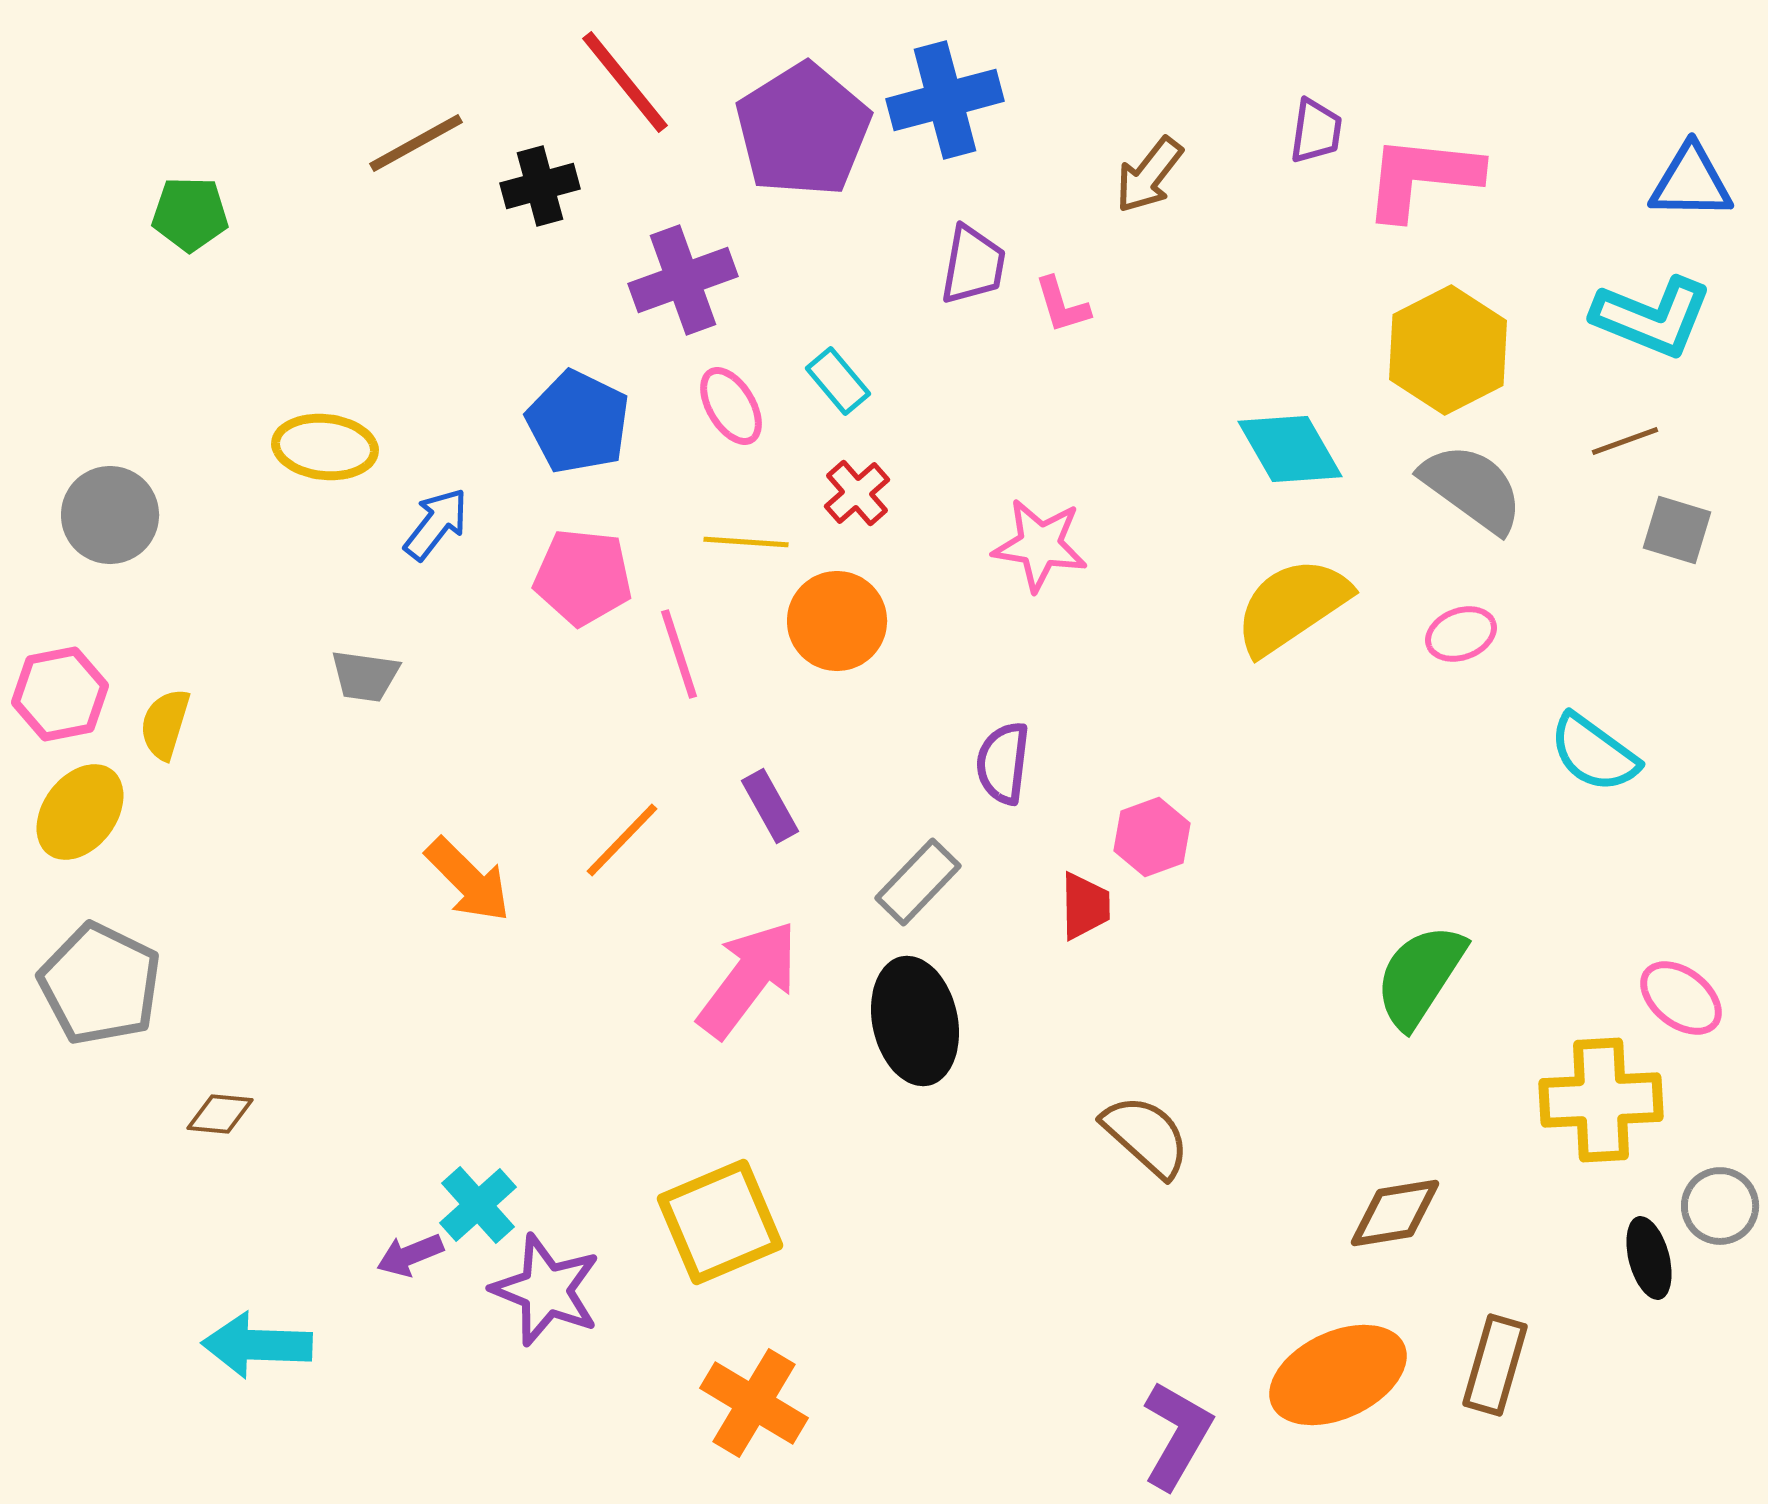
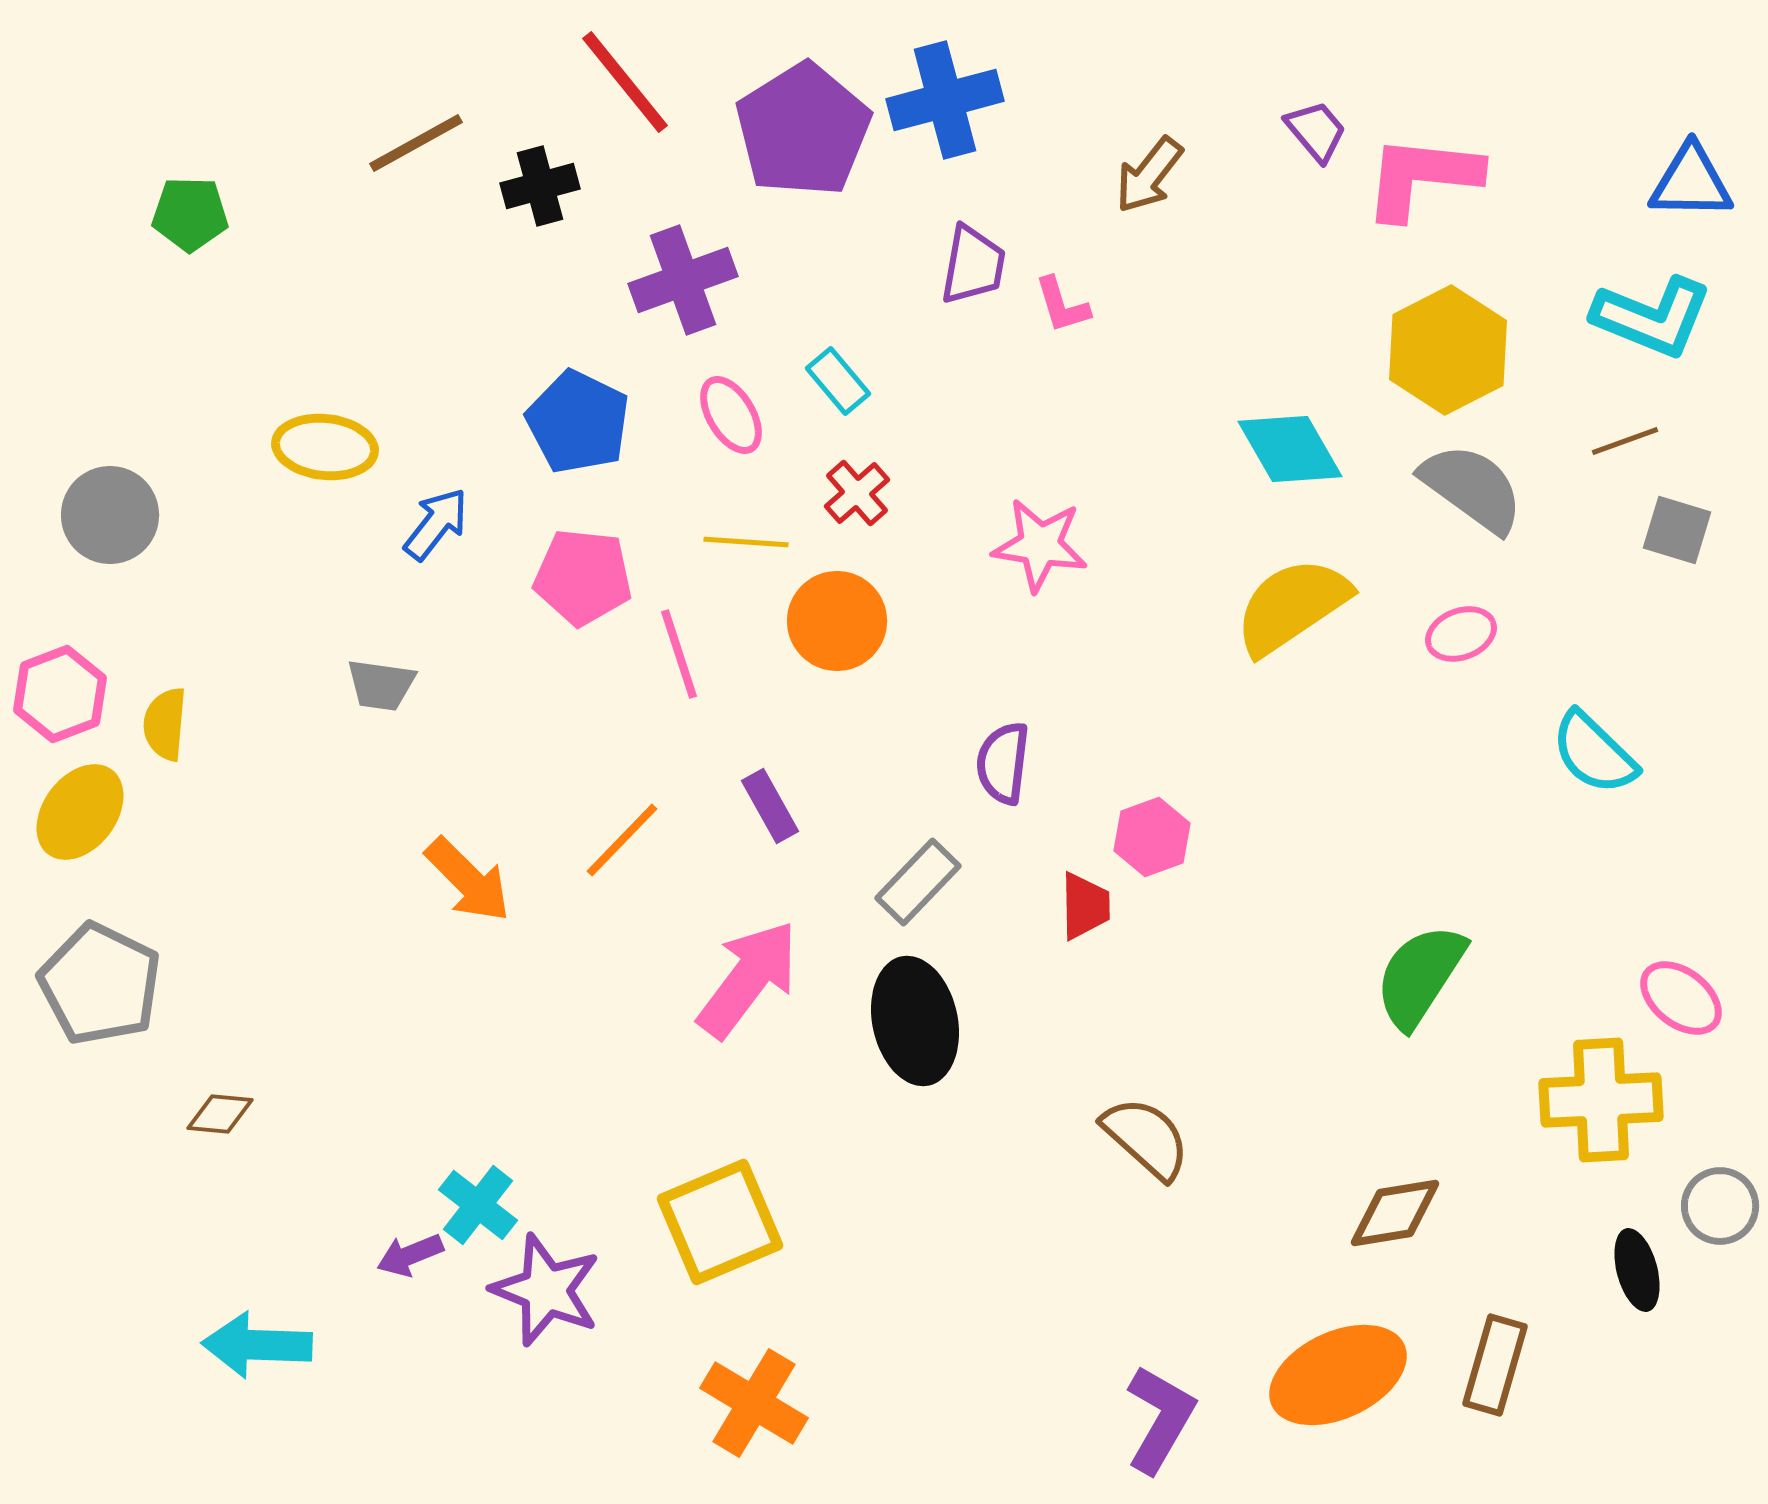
purple trapezoid at (1316, 131): rotated 48 degrees counterclockwise
pink ellipse at (731, 406): moved 9 px down
gray trapezoid at (365, 676): moved 16 px right, 9 px down
pink hexagon at (60, 694): rotated 10 degrees counterclockwise
yellow semicircle at (165, 724): rotated 12 degrees counterclockwise
cyan semicircle at (1594, 753): rotated 8 degrees clockwise
brown semicircle at (1146, 1136): moved 2 px down
cyan cross at (478, 1205): rotated 10 degrees counterclockwise
black ellipse at (1649, 1258): moved 12 px left, 12 px down
purple L-shape at (1177, 1435): moved 17 px left, 16 px up
